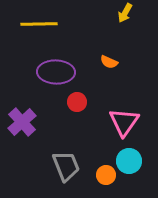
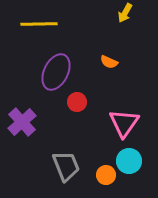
purple ellipse: rotated 66 degrees counterclockwise
pink triangle: moved 1 px down
